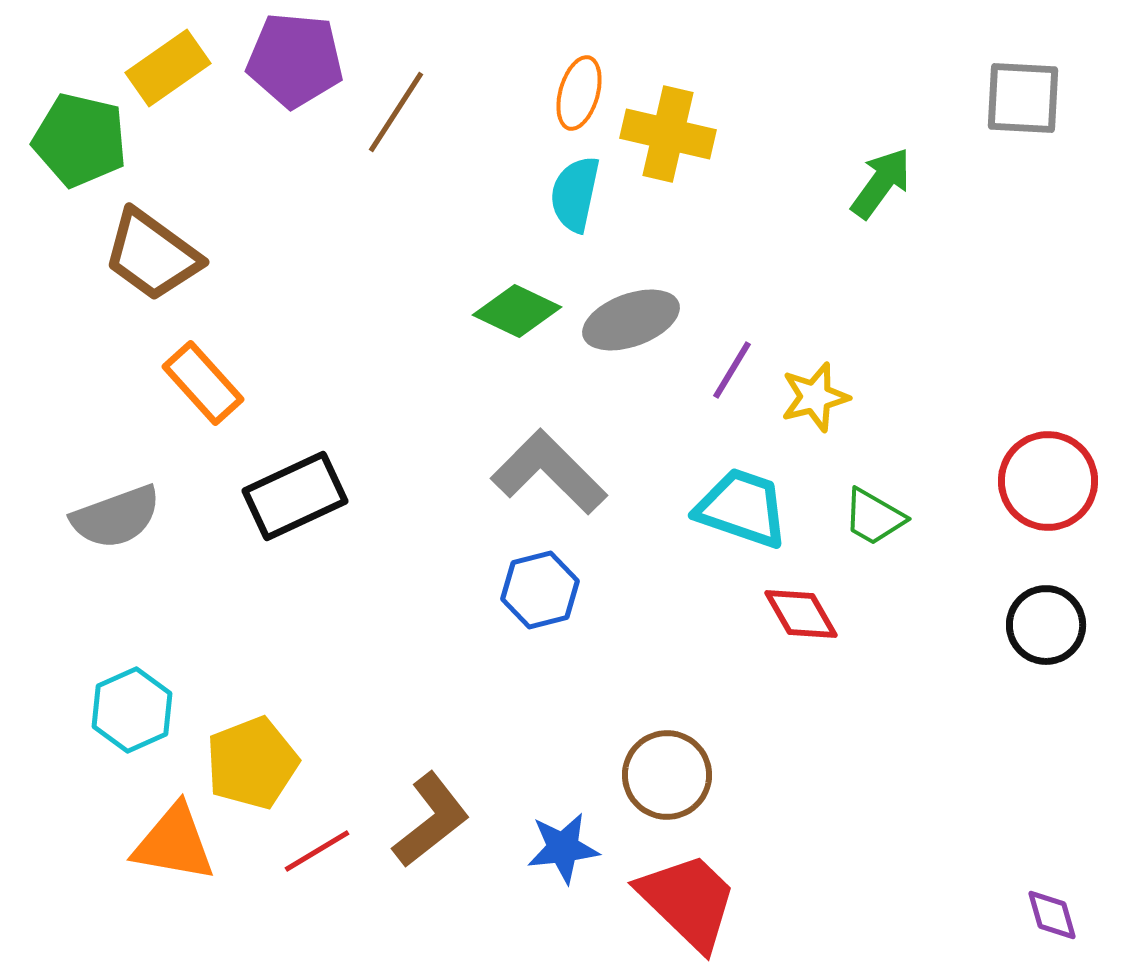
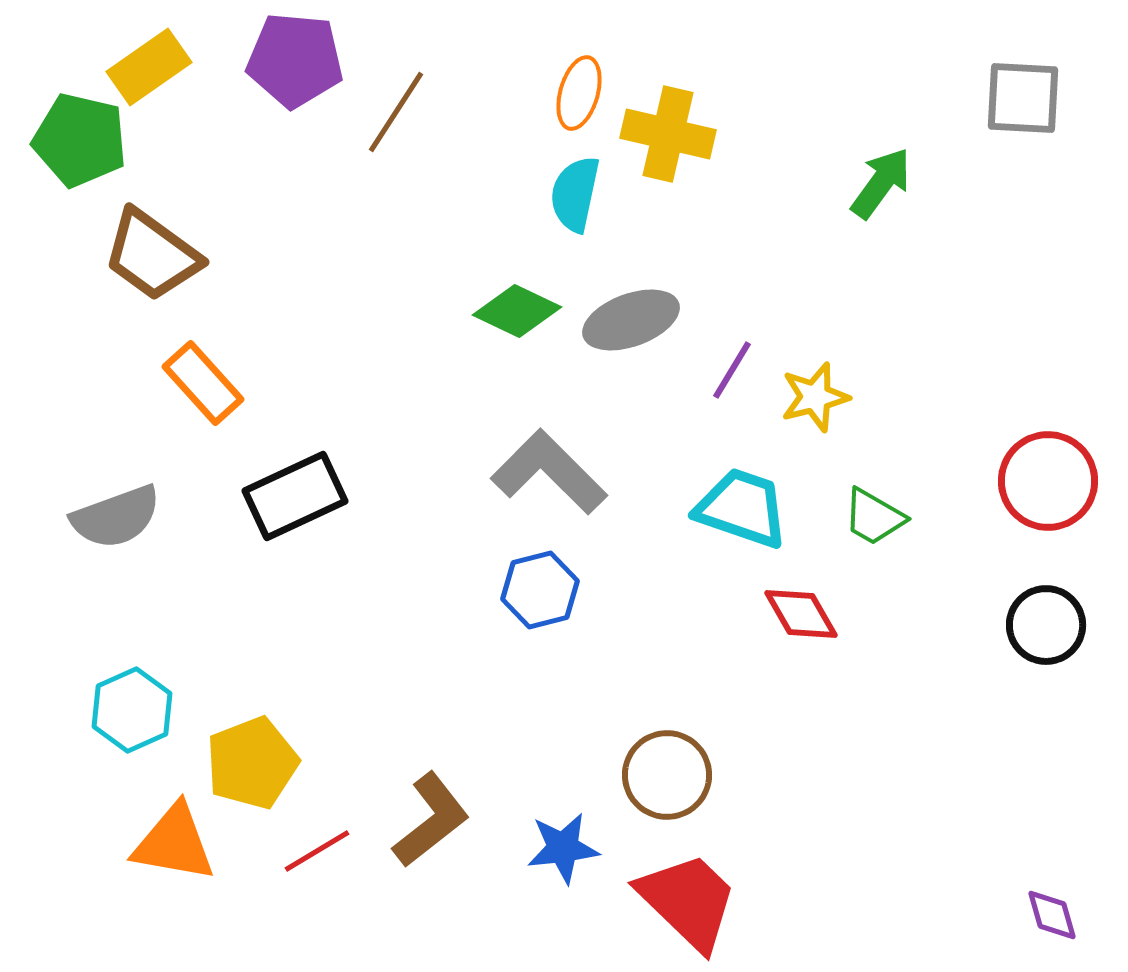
yellow rectangle: moved 19 px left, 1 px up
